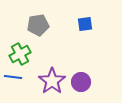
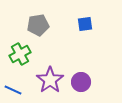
blue line: moved 13 px down; rotated 18 degrees clockwise
purple star: moved 2 px left, 1 px up
